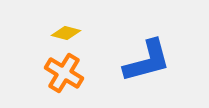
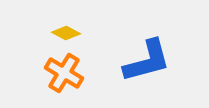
yellow diamond: rotated 12 degrees clockwise
